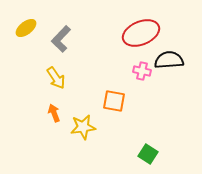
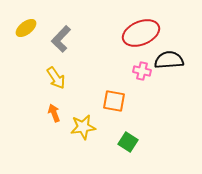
green square: moved 20 px left, 12 px up
